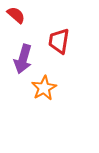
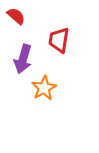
red semicircle: moved 1 px down
red trapezoid: moved 1 px up
